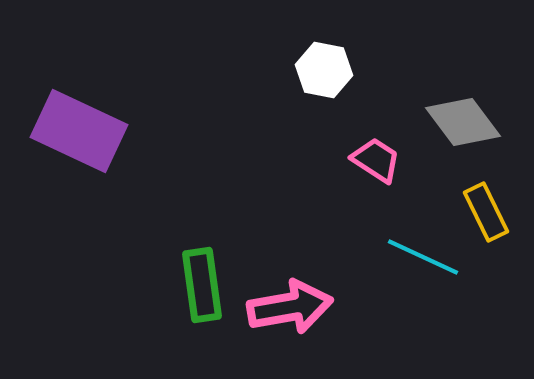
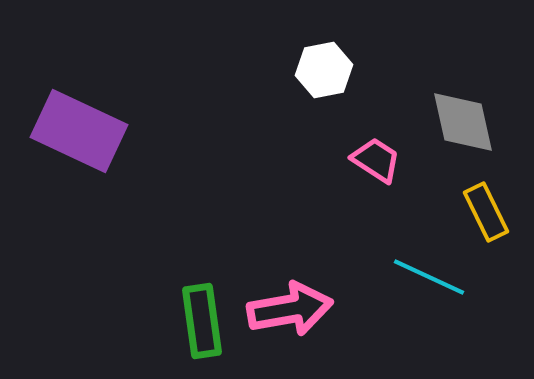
white hexagon: rotated 22 degrees counterclockwise
gray diamond: rotated 24 degrees clockwise
cyan line: moved 6 px right, 20 px down
green rectangle: moved 36 px down
pink arrow: moved 2 px down
